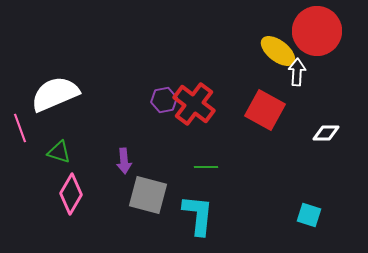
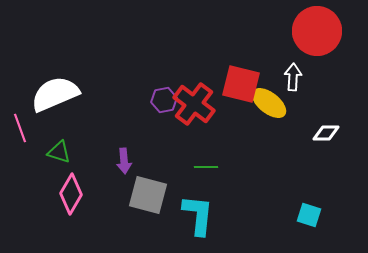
yellow ellipse: moved 9 px left, 52 px down
white arrow: moved 4 px left, 5 px down
red square: moved 24 px left, 26 px up; rotated 15 degrees counterclockwise
